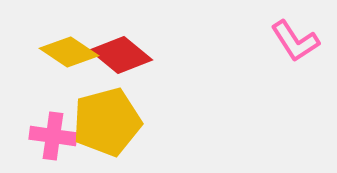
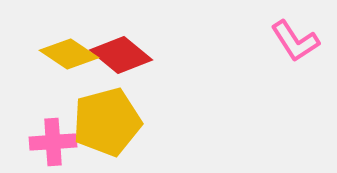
yellow diamond: moved 2 px down
pink cross: moved 6 px down; rotated 12 degrees counterclockwise
